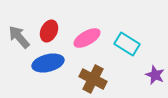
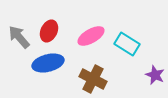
pink ellipse: moved 4 px right, 2 px up
